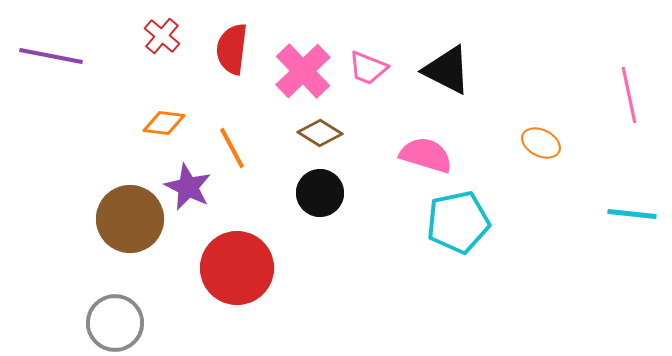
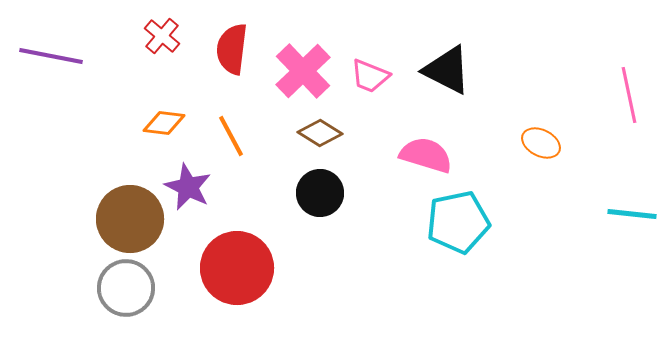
pink trapezoid: moved 2 px right, 8 px down
orange line: moved 1 px left, 12 px up
gray circle: moved 11 px right, 35 px up
